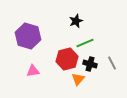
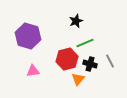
gray line: moved 2 px left, 2 px up
